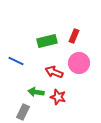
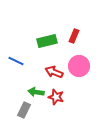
pink circle: moved 3 px down
red star: moved 2 px left
gray rectangle: moved 1 px right, 2 px up
